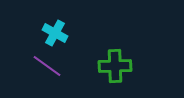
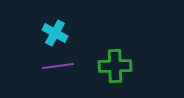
purple line: moved 11 px right; rotated 44 degrees counterclockwise
